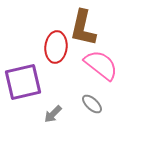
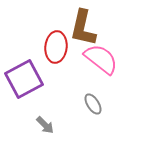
pink semicircle: moved 6 px up
purple square: moved 1 px right, 3 px up; rotated 15 degrees counterclockwise
gray ellipse: moved 1 px right; rotated 15 degrees clockwise
gray arrow: moved 8 px left, 11 px down; rotated 90 degrees counterclockwise
